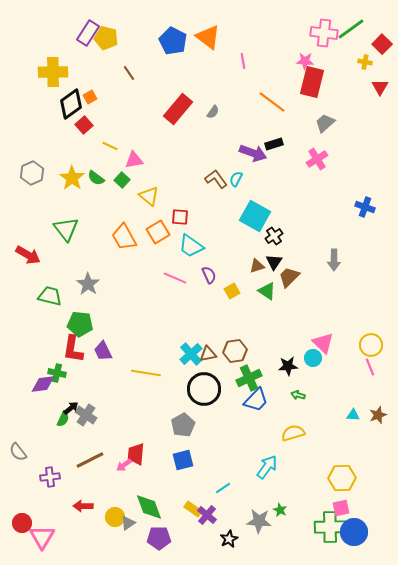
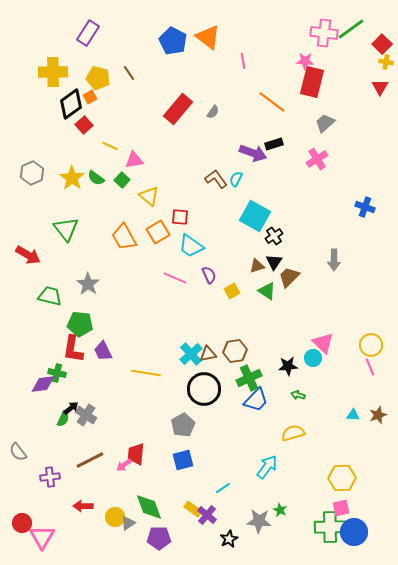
yellow pentagon at (106, 38): moved 8 px left, 40 px down
yellow cross at (365, 62): moved 21 px right
